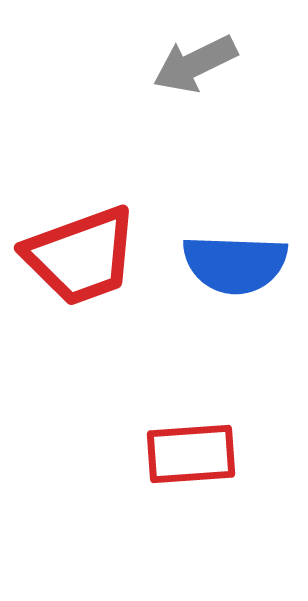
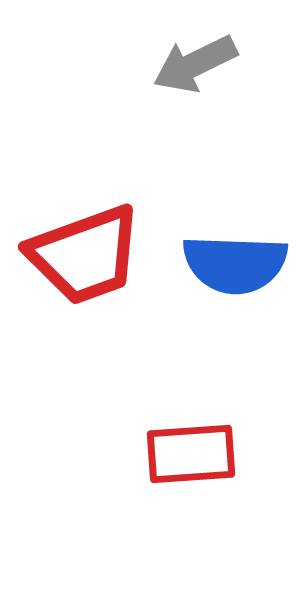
red trapezoid: moved 4 px right, 1 px up
